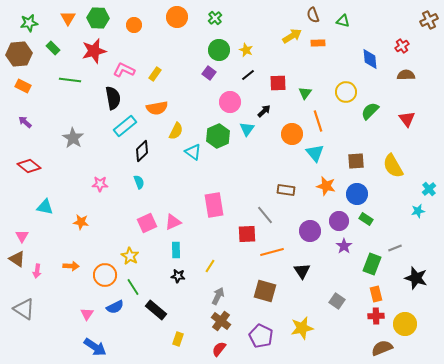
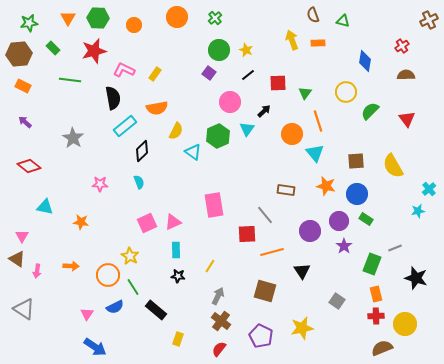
yellow arrow at (292, 36): moved 4 px down; rotated 78 degrees counterclockwise
blue diamond at (370, 59): moved 5 px left, 2 px down; rotated 15 degrees clockwise
orange circle at (105, 275): moved 3 px right
